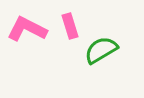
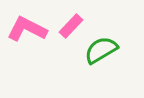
pink rectangle: moved 1 px right; rotated 60 degrees clockwise
